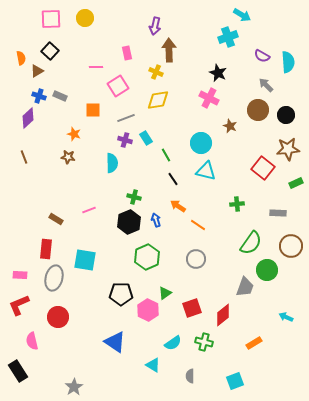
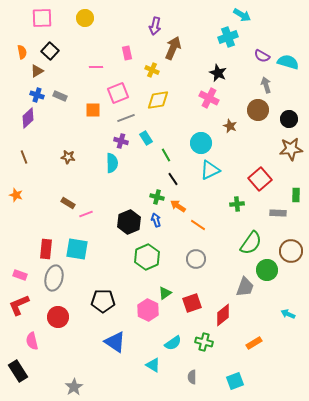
pink square at (51, 19): moved 9 px left, 1 px up
brown arrow at (169, 50): moved 4 px right, 2 px up; rotated 25 degrees clockwise
orange semicircle at (21, 58): moved 1 px right, 6 px up
cyan semicircle at (288, 62): rotated 70 degrees counterclockwise
yellow cross at (156, 72): moved 4 px left, 2 px up
gray arrow at (266, 85): rotated 28 degrees clockwise
pink square at (118, 86): moved 7 px down; rotated 10 degrees clockwise
blue cross at (39, 96): moved 2 px left, 1 px up
black circle at (286, 115): moved 3 px right, 4 px down
orange star at (74, 134): moved 58 px left, 61 px down
purple cross at (125, 140): moved 4 px left, 1 px down
brown star at (288, 149): moved 3 px right
red square at (263, 168): moved 3 px left, 11 px down; rotated 10 degrees clockwise
cyan triangle at (206, 171): moved 4 px right, 1 px up; rotated 40 degrees counterclockwise
green rectangle at (296, 183): moved 12 px down; rotated 64 degrees counterclockwise
green cross at (134, 197): moved 23 px right
pink line at (89, 210): moved 3 px left, 4 px down
brown rectangle at (56, 219): moved 12 px right, 16 px up
brown circle at (291, 246): moved 5 px down
cyan square at (85, 260): moved 8 px left, 11 px up
pink rectangle at (20, 275): rotated 16 degrees clockwise
black pentagon at (121, 294): moved 18 px left, 7 px down
red square at (192, 308): moved 5 px up
cyan arrow at (286, 317): moved 2 px right, 3 px up
gray semicircle at (190, 376): moved 2 px right, 1 px down
